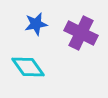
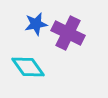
purple cross: moved 13 px left
